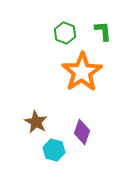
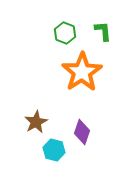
brown star: rotated 15 degrees clockwise
